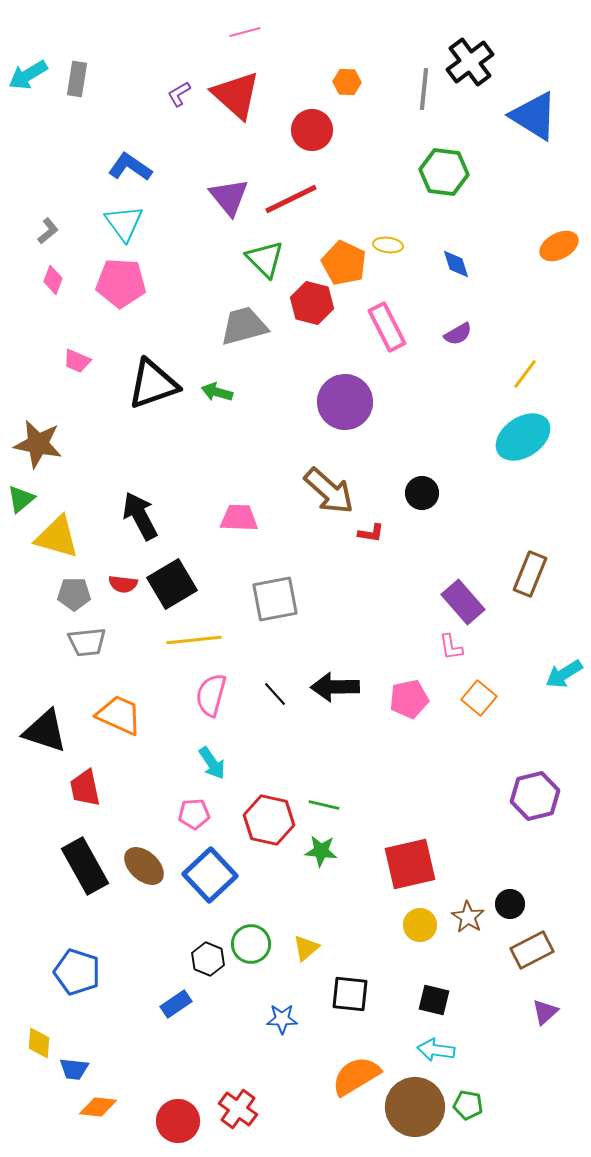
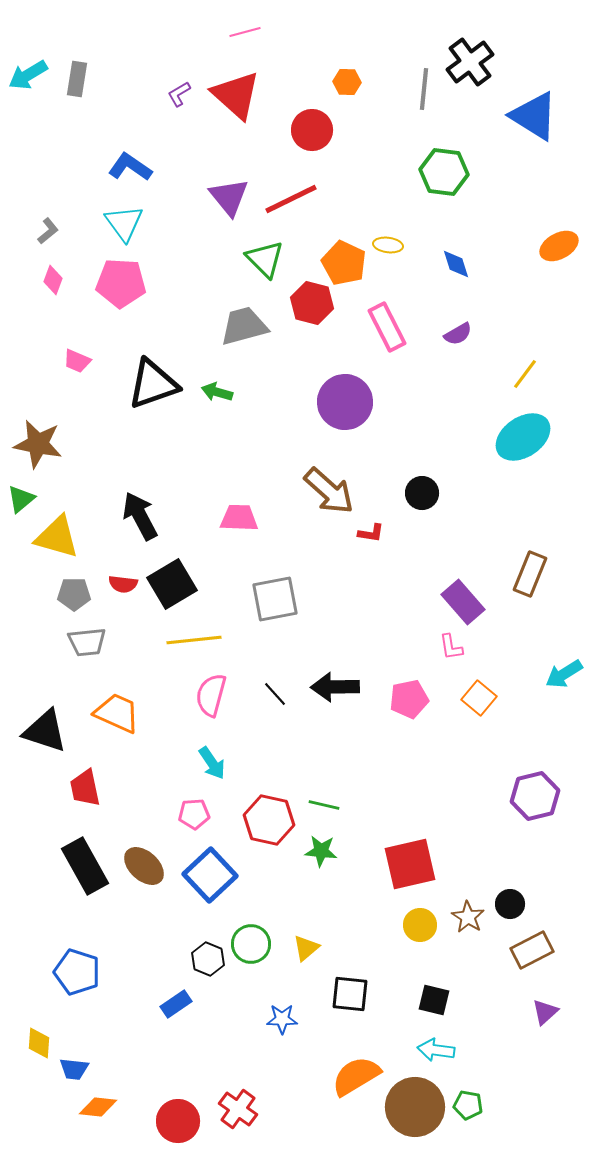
orange trapezoid at (119, 715): moved 2 px left, 2 px up
